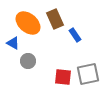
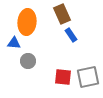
brown rectangle: moved 7 px right, 5 px up
orange ellipse: moved 1 px left, 1 px up; rotated 55 degrees clockwise
blue rectangle: moved 4 px left
blue triangle: moved 1 px right; rotated 24 degrees counterclockwise
gray square: moved 3 px down
